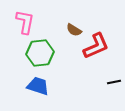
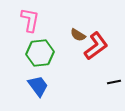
pink L-shape: moved 5 px right, 2 px up
brown semicircle: moved 4 px right, 5 px down
red L-shape: rotated 12 degrees counterclockwise
blue trapezoid: rotated 35 degrees clockwise
